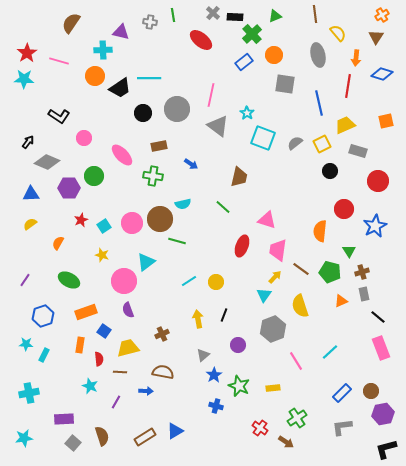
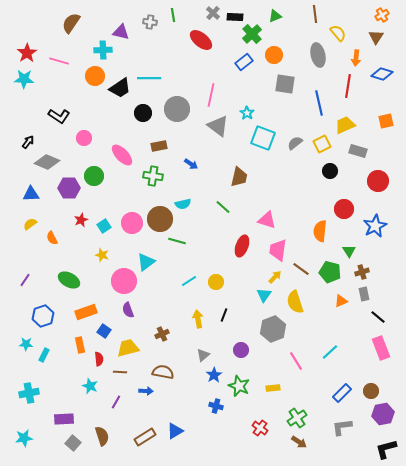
orange semicircle at (58, 243): moved 6 px left, 5 px up; rotated 56 degrees counterclockwise
yellow semicircle at (300, 306): moved 5 px left, 4 px up
orange rectangle at (80, 345): rotated 21 degrees counterclockwise
purple circle at (238, 345): moved 3 px right, 5 px down
brown arrow at (286, 442): moved 13 px right
